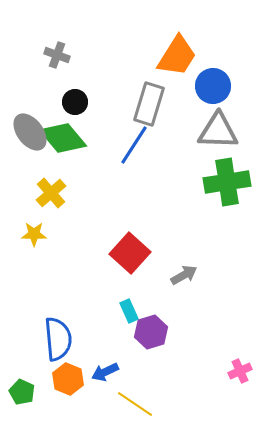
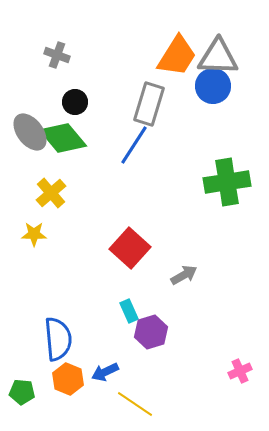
gray triangle: moved 74 px up
red square: moved 5 px up
green pentagon: rotated 20 degrees counterclockwise
